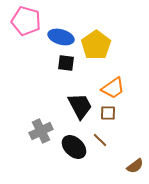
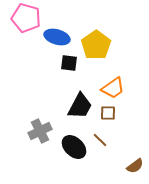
pink pentagon: moved 3 px up
blue ellipse: moved 4 px left
black square: moved 3 px right
black trapezoid: rotated 56 degrees clockwise
gray cross: moved 1 px left
